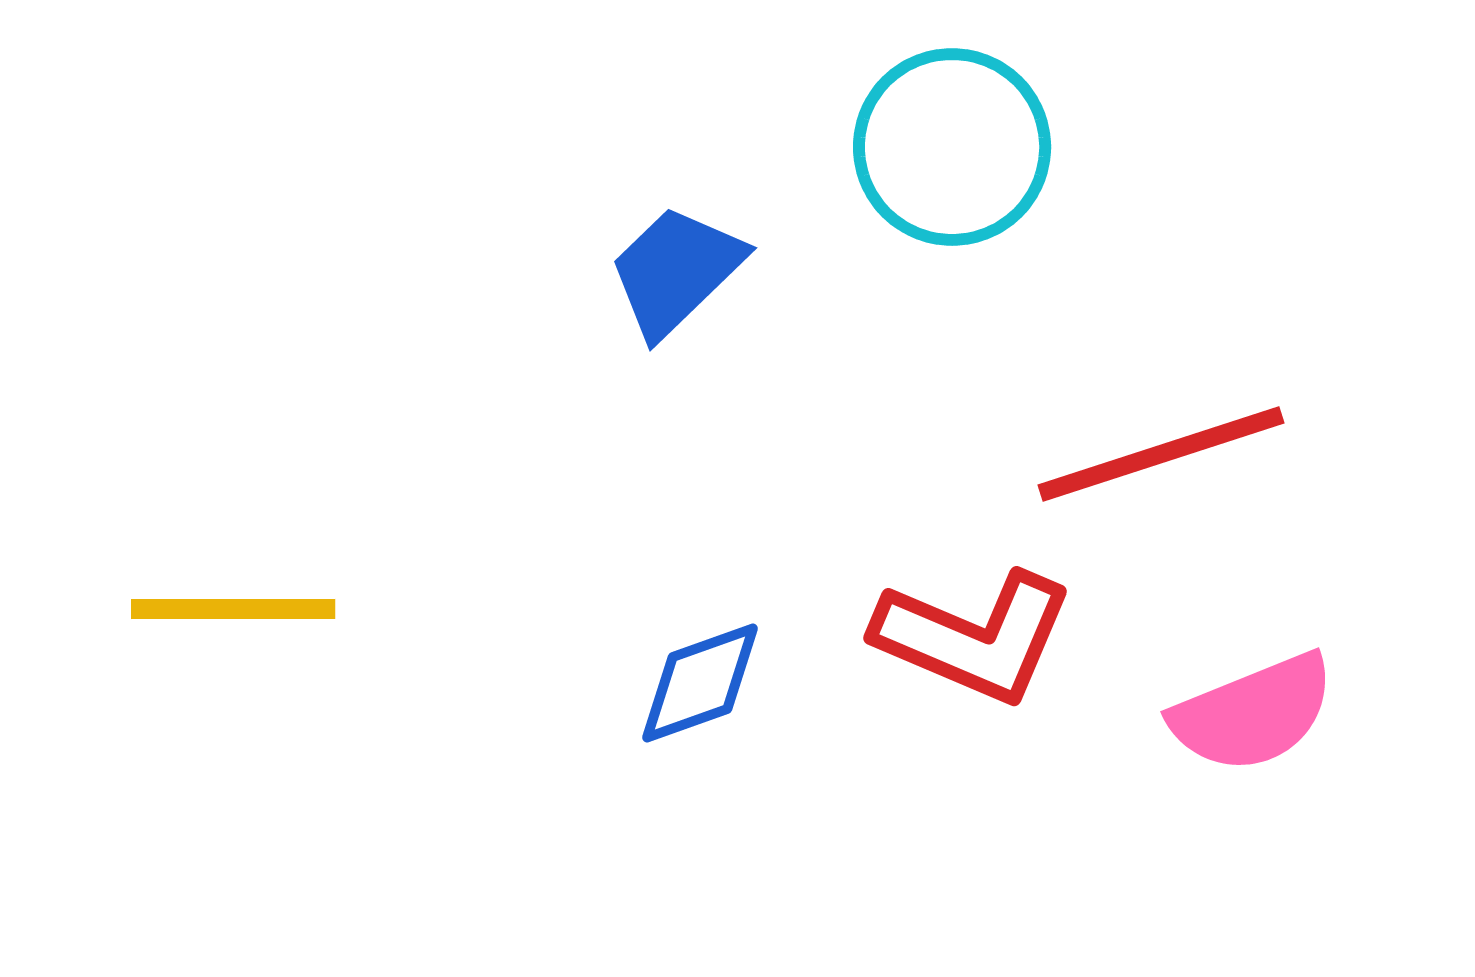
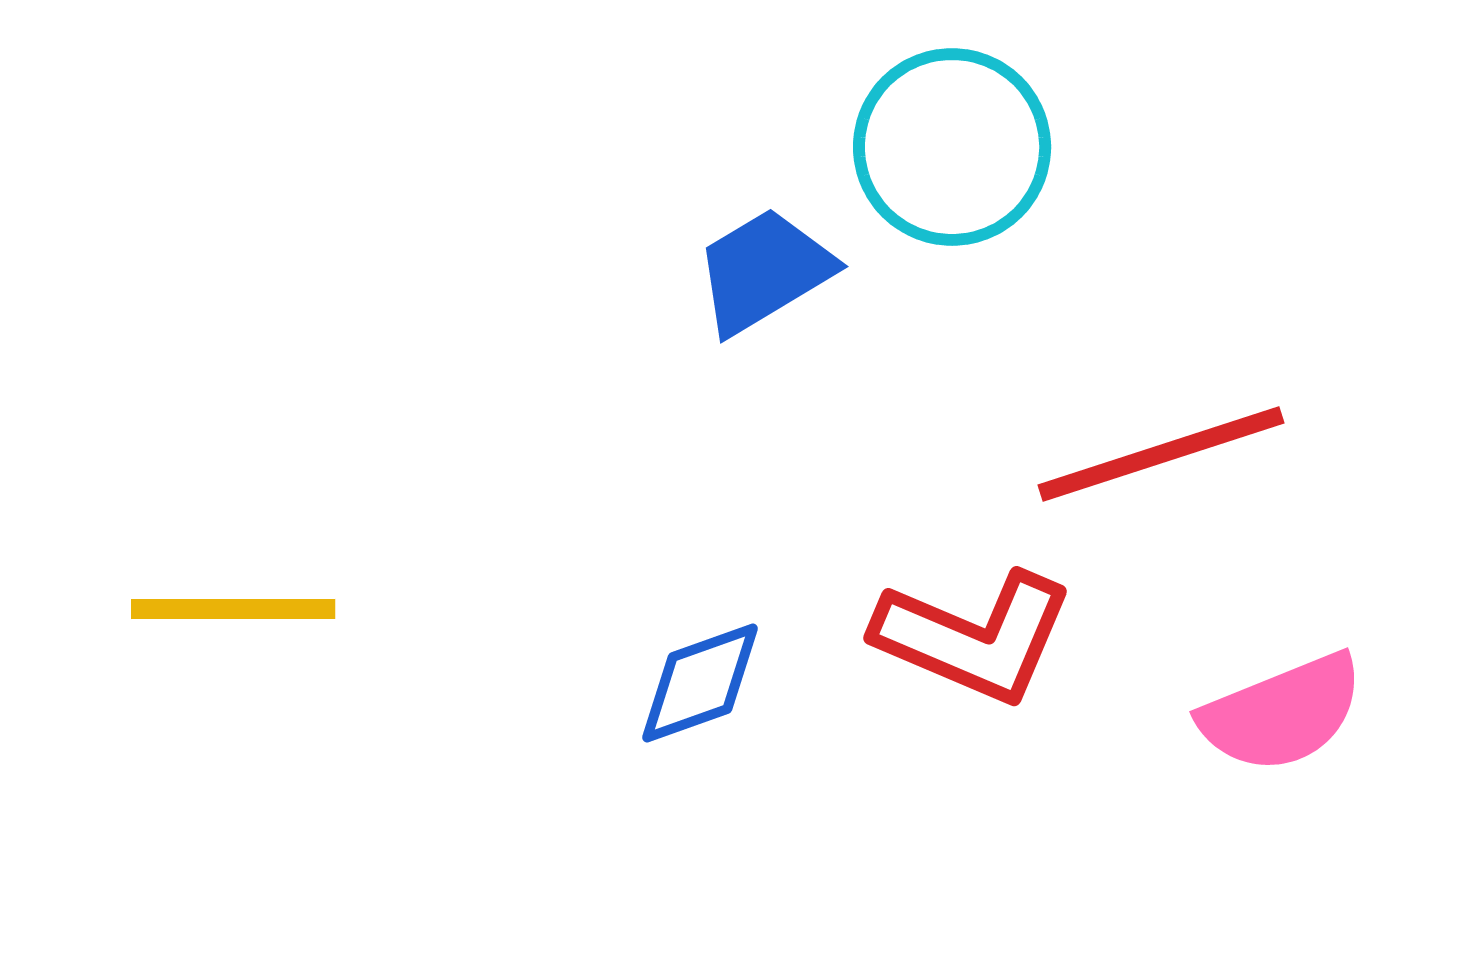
blue trapezoid: moved 88 px right; rotated 13 degrees clockwise
pink semicircle: moved 29 px right
